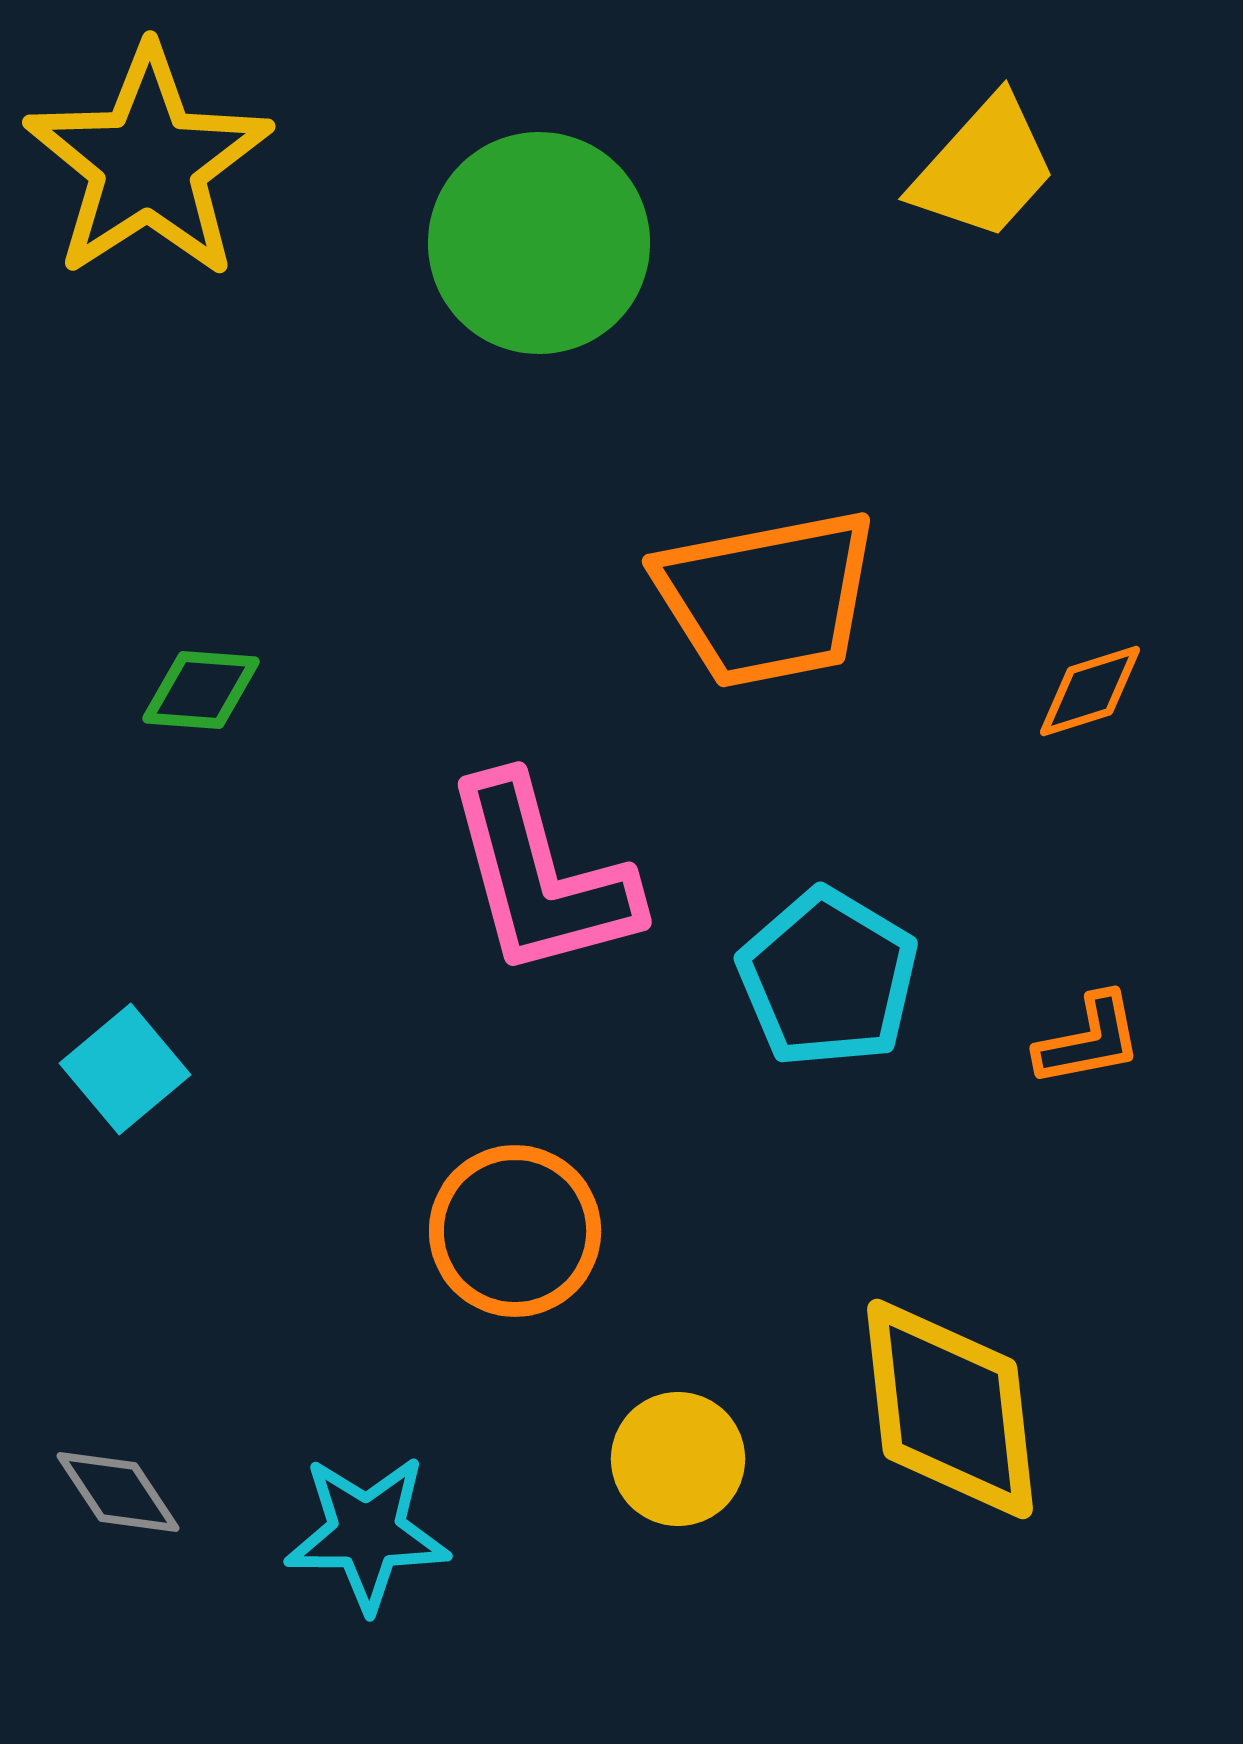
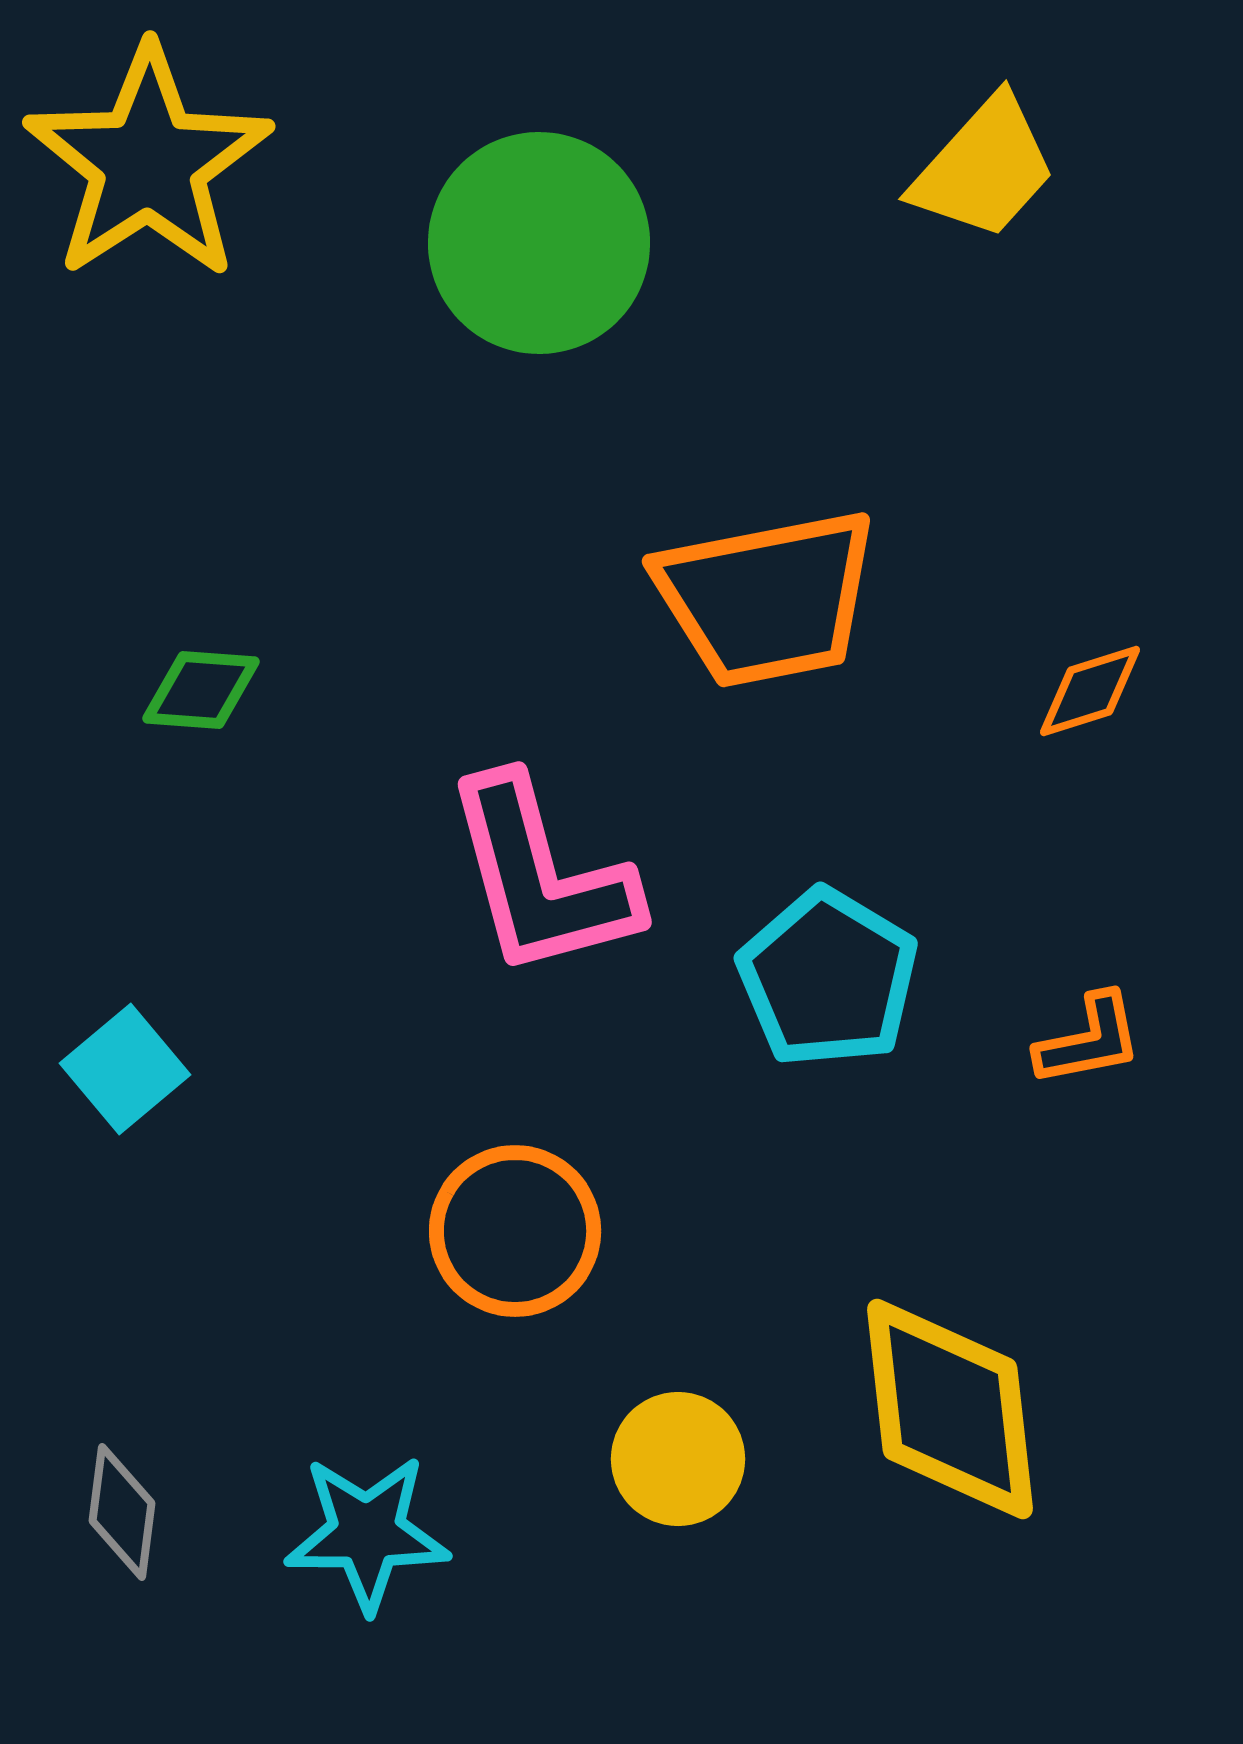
gray diamond: moved 4 px right, 20 px down; rotated 41 degrees clockwise
